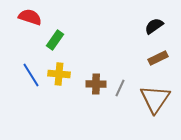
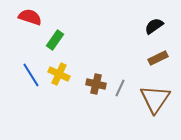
yellow cross: rotated 20 degrees clockwise
brown cross: rotated 12 degrees clockwise
